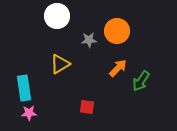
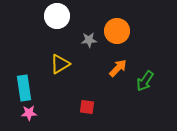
green arrow: moved 4 px right
